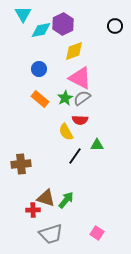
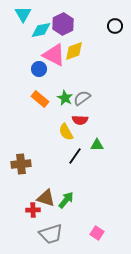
pink triangle: moved 26 px left, 23 px up
green star: rotated 14 degrees counterclockwise
